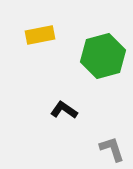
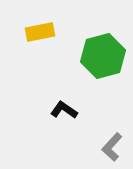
yellow rectangle: moved 3 px up
gray L-shape: moved 2 px up; rotated 120 degrees counterclockwise
